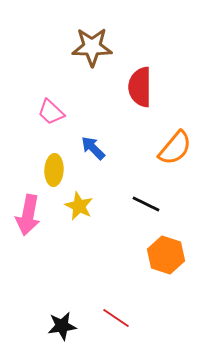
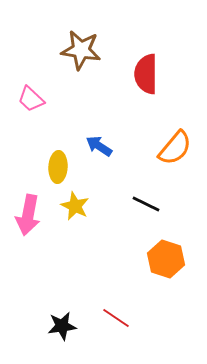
brown star: moved 11 px left, 3 px down; rotated 9 degrees clockwise
red semicircle: moved 6 px right, 13 px up
pink trapezoid: moved 20 px left, 13 px up
blue arrow: moved 6 px right, 2 px up; rotated 12 degrees counterclockwise
yellow ellipse: moved 4 px right, 3 px up
yellow star: moved 4 px left
orange hexagon: moved 4 px down
